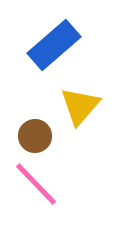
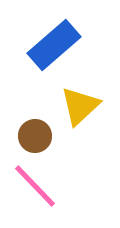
yellow triangle: rotated 6 degrees clockwise
pink line: moved 1 px left, 2 px down
